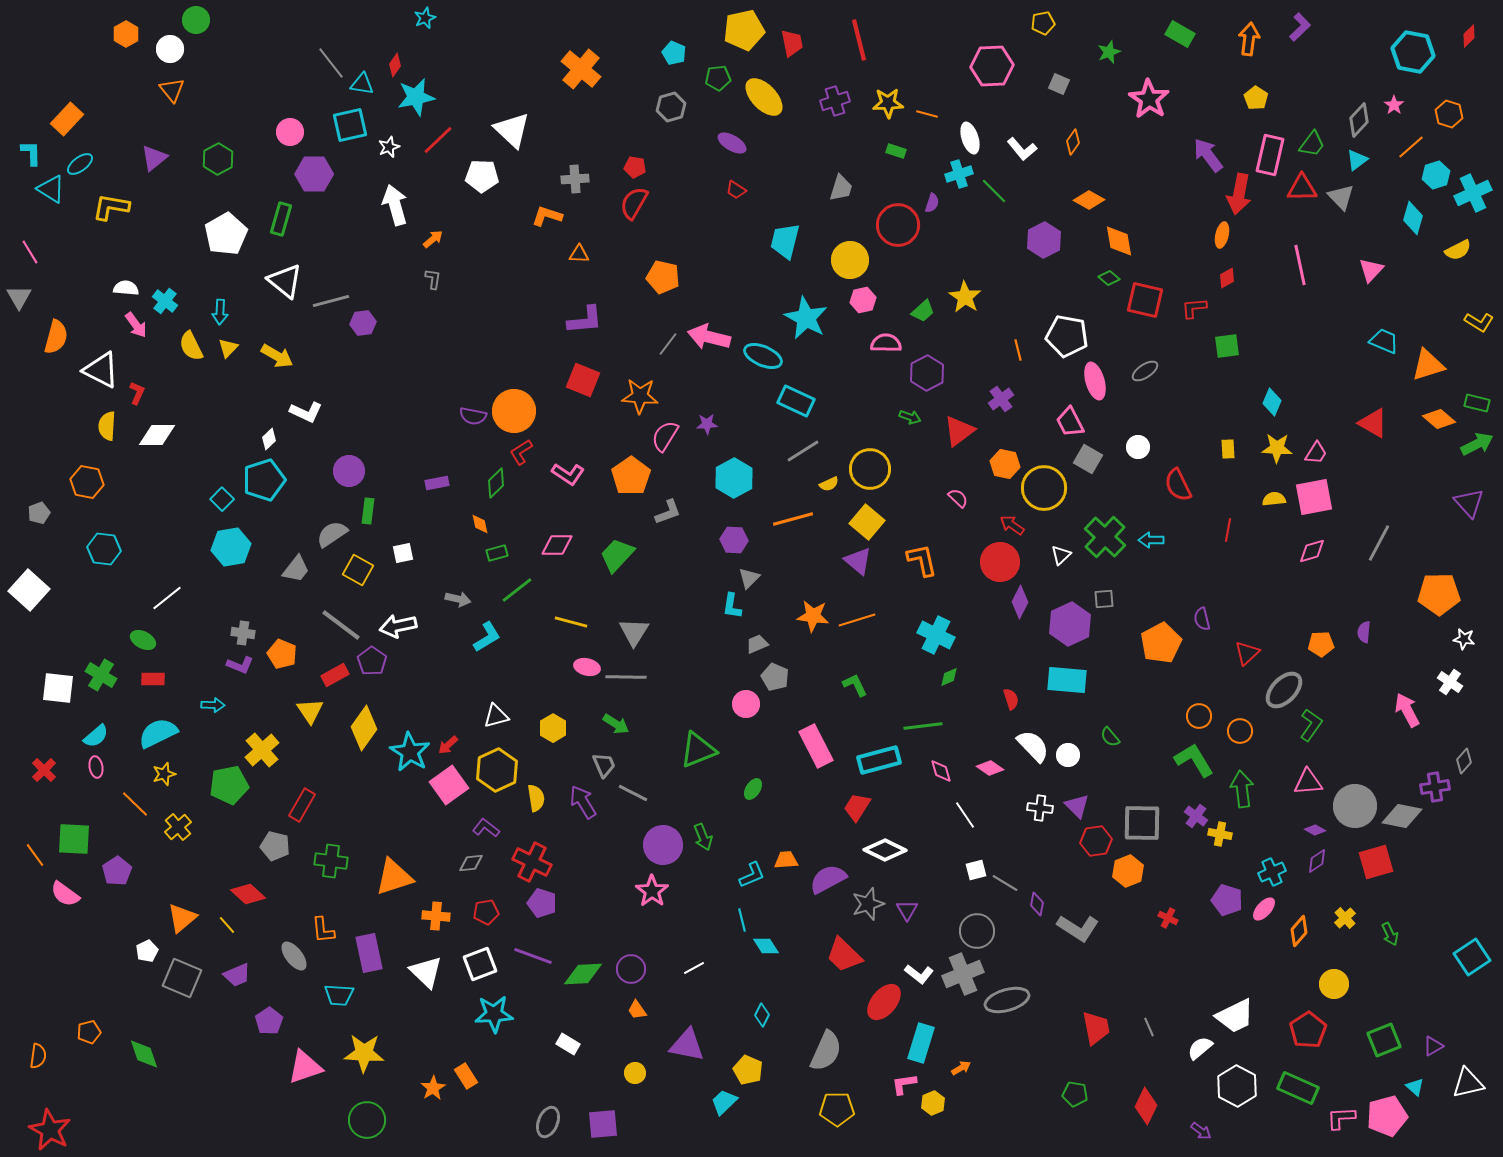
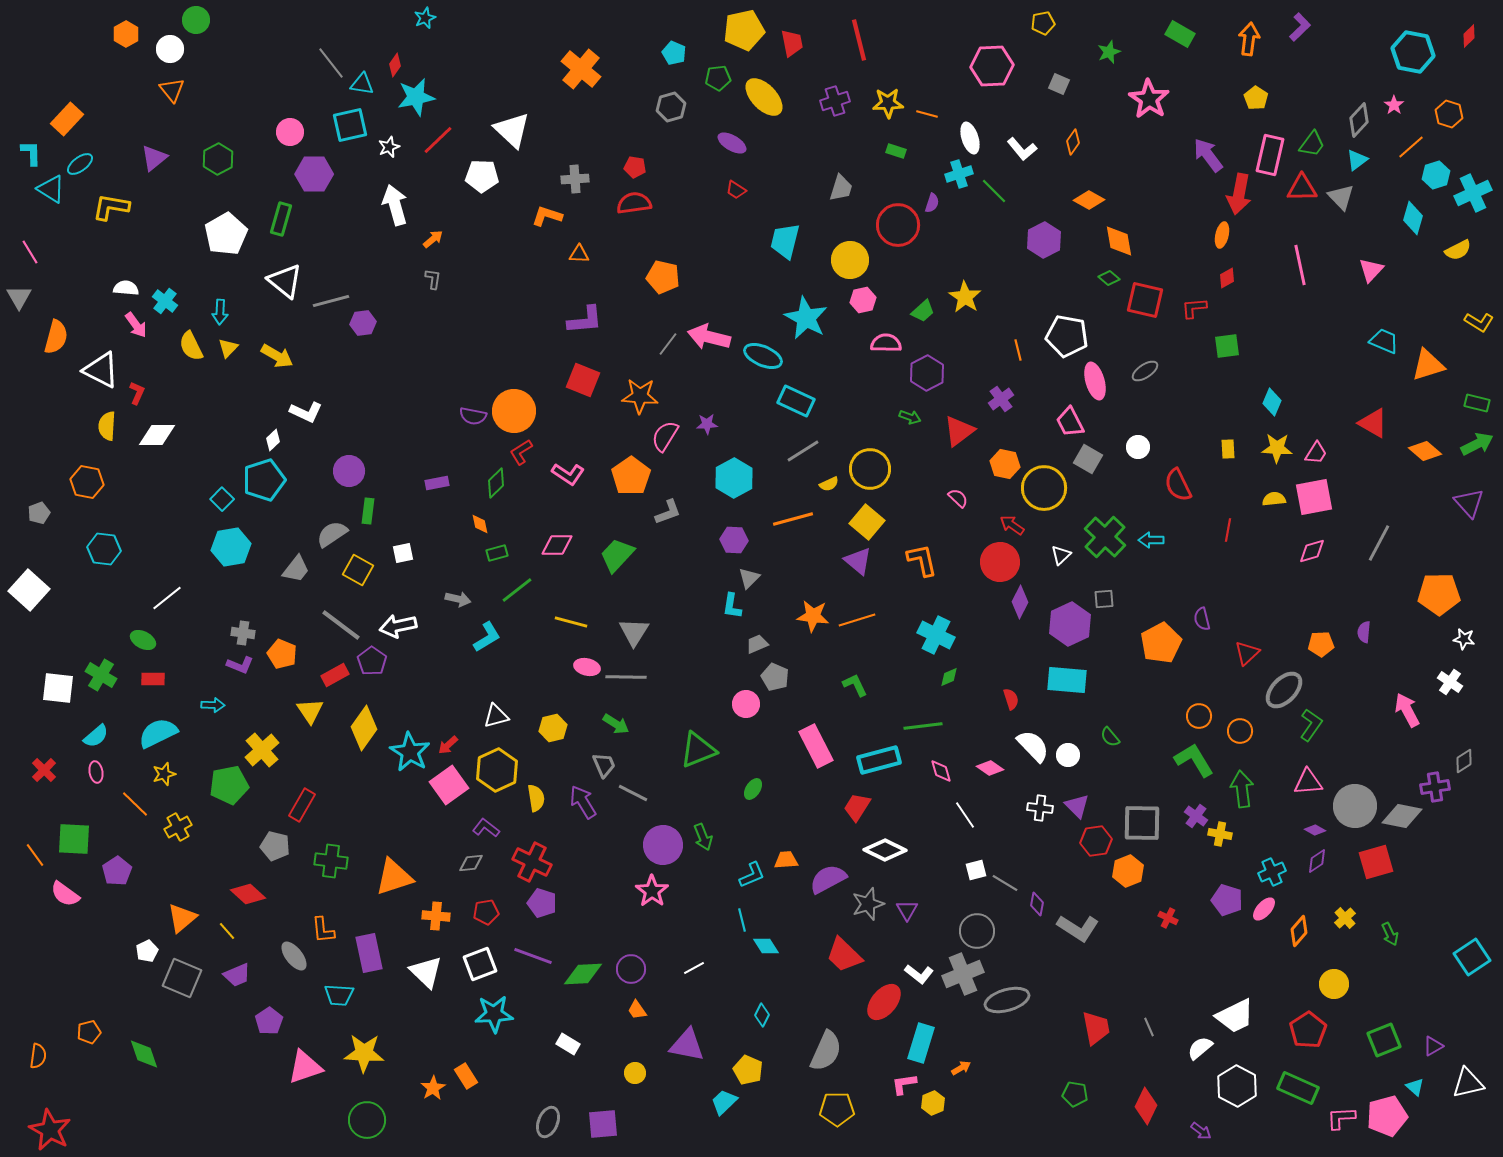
red semicircle at (634, 203): rotated 52 degrees clockwise
orange diamond at (1439, 419): moved 14 px left, 32 px down
white diamond at (269, 439): moved 4 px right, 1 px down
yellow hexagon at (553, 728): rotated 16 degrees clockwise
gray diamond at (1464, 761): rotated 15 degrees clockwise
pink ellipse at (96, 767): moved 5 px down
yellow cross at (178, 827): rotated 12 degrees clockwise
yellow line at (227, 925): moved 6 px down
